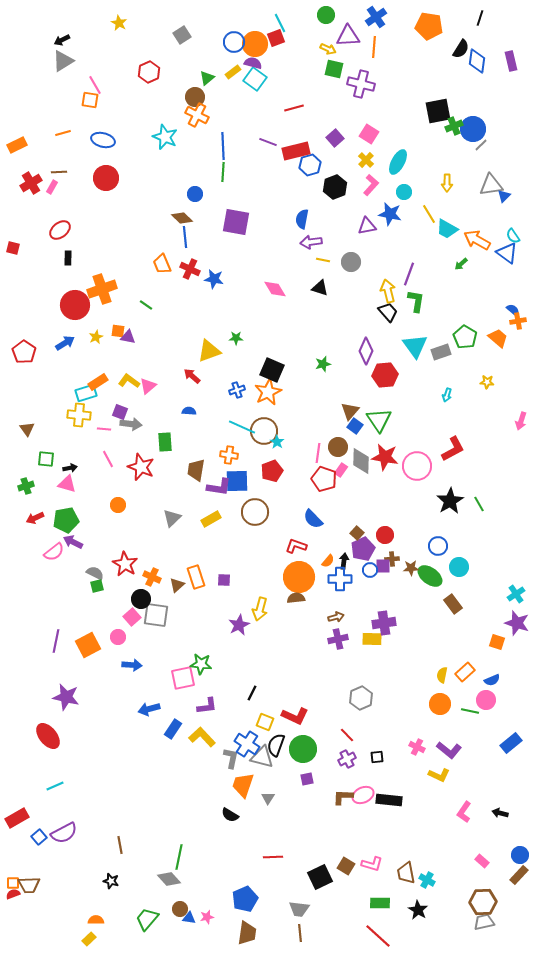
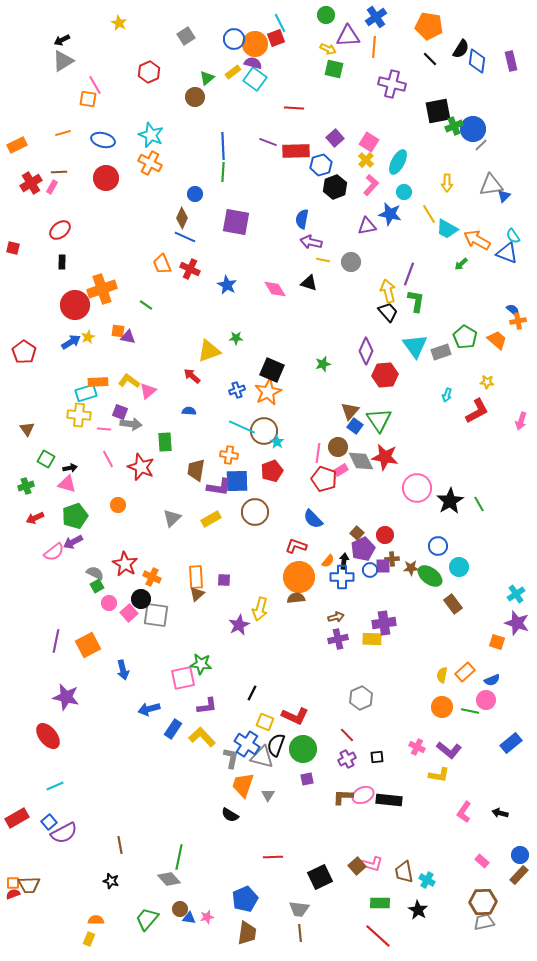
black line at (480, 18): moved 50 px left, 41 px down; rotated 63 degrees counterclockwise
gray square at (182, 35): moved 4 px right, 1 px down
blue circle at (234, 42): moved 3 px up
purple cross at (361, 84): moved 31 px right
orange square at (90, 100): moved 2 px left, 1 px up
red line at (294, 108): rotated 18 degrees clockwise
orange cross at (197, 115): moved 47 px left, 48 px down
pink square at (369, 134): moved 8 px down
cyan star at (165, 137): moved 14 px left, 2 px up
red rectangle at (296, 151): rotated 12 degrees clockwise
blue hexagon at (310, 165): moved 11 px right
brown diamond at (182, 218): rotated 70 degrees clockwise
blue line at (185, 237): rotated 60 degrees counterclockwise
purple arrow at (311, 242): rotated 20 degrees clockwise
blue triangle at (507, 253): rotated 15 degrees counterclockwise
black rectangle at (68, 258): moved 6 px left, 4 px down
blue star at (214, 279): moved 13 px right, 6 px down; rotated 18 degrees clockwise
black triangle at (320, 288): moved 11 px left, 5 px up
yellow star at (96, 337): moved 8 px left
orange trapezoid at (498, 338): moved 1 px left, 2 px down
blue arrow at (65, 343): moved 6 px right, 1 px up
orange rectangle at (98, 382): rotated 30 degrees clockwise
pink triangle at (148, 386): moved 5 px down
red L-shape at (453, 449): moved 24 px right, 38 px up
green square at (46, 459): rotated 24 degrees clockwise
gray diamond at (361, 461): rotated 28 degrees counterclockwise
pink circle at (417, 466): moved 22 px down
pink rectangle at (341, 470): rotated 24 degrees clockwise
green pentagon at (66, 520): moved 9 px right, 4 px up; rotated 10 degrees counterclockwise
purple arrow at (73, 542): rotated 54 degrees counterclockwise
orange rectangle at (196, 577): rotated 15 degrees clockwise
blue cross at (340, 579): moved 2 px right, 2 px up
brown triangle at (177, 585): moved 20 px right, 9 px down
green square at (97, 586): rotated 16 degrees counterclockwise
pink square at (132, 617): moved 3 px left, 4 px up
pink circle at (118, 637): moved 9 px left, 34 px up
blue arrow at (132, 665): moved 9 px left, 5 px down; rotated 72 degrees clockwise
orange circle at (440, 704): moved 2 px right, 3 px down
yellow L-shape at (439, 775): rotated 15 degrees counterclockwise
gray triangle at (268, 798): moved 3 px up
blue square at (39, 837): moved 10 px right, 15 px up
brown square at (346, 866): moved 11 px right; rotated 18 degrees clockwise
brown trapezoid at (406, 873): moved 2 px left, 1 px up
yellow rectangle at (89, 939): rotated 24 degrees counterclockwise
